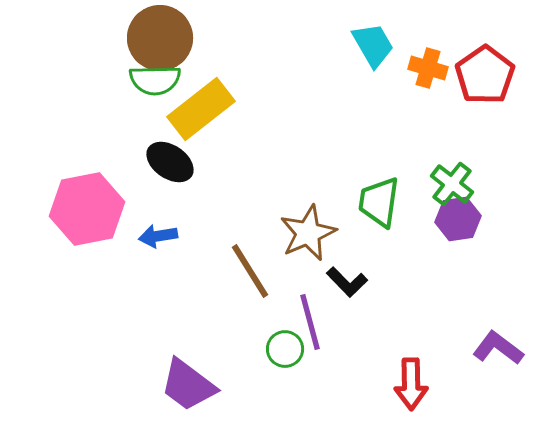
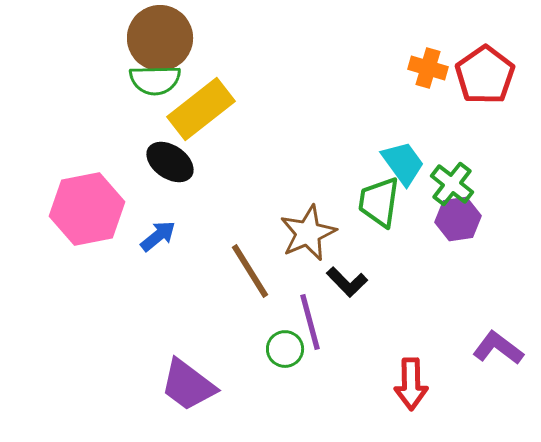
cyan trapezoid: moved 30 px right, 118 px down; rotated 6 degrees counterclockwise
blue arrow: rotated 150 degrees clockwise
